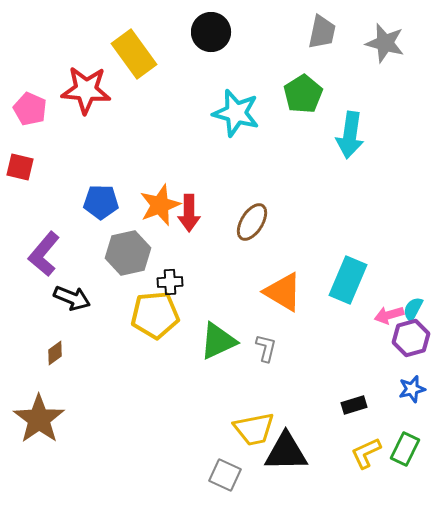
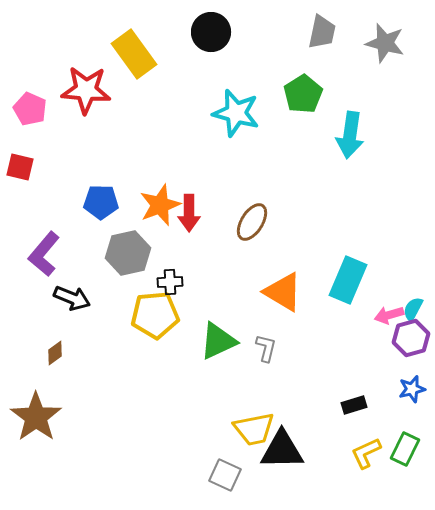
brown star: moved 3 px left, 2 px up
black triangle: moved 4 px left, 2 px up
